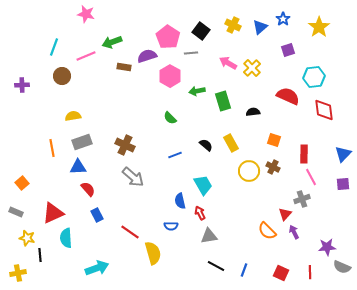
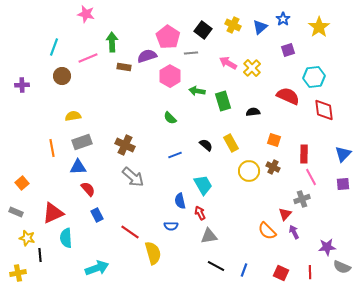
black square at (201, 31): moved 2 px right, 1 px up
green arrow at (112, 42): rotated 108 degrees clockwise
pink line at (86, 56): moved 2 px right, 2 px down
green arrow at (197, 91): rotated 21 degrees clockwise
